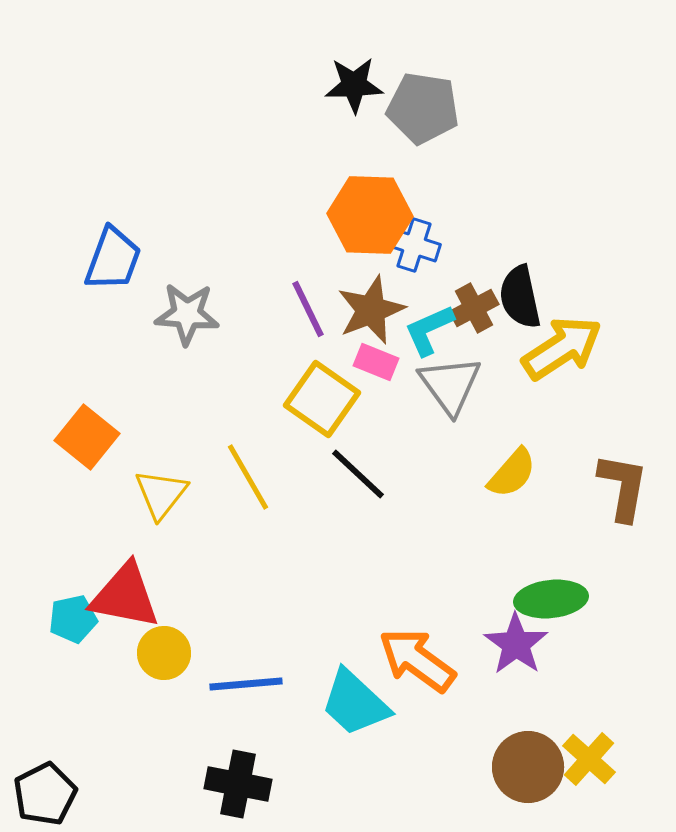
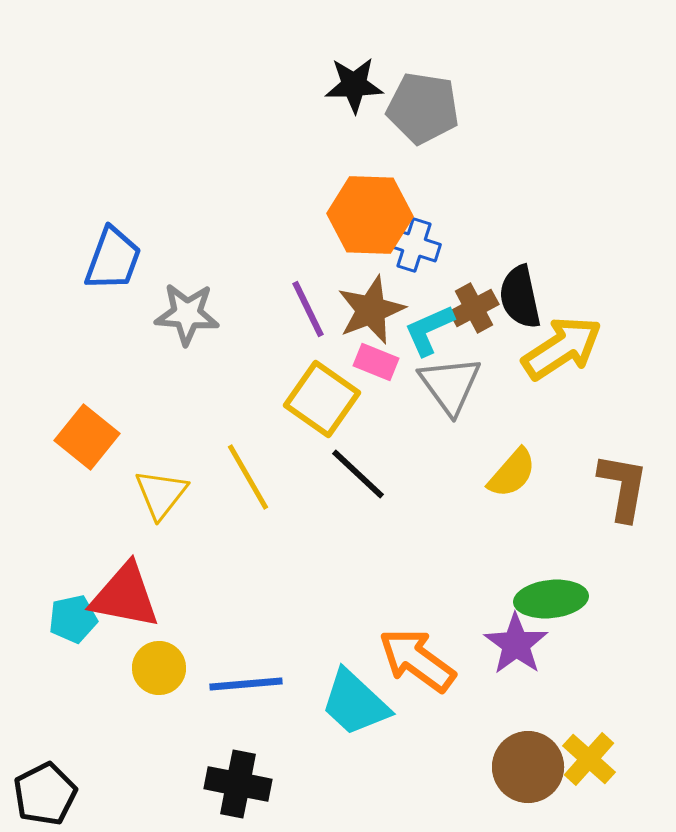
yellow circle: moved 5 px left, 15 px down
